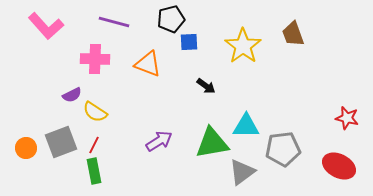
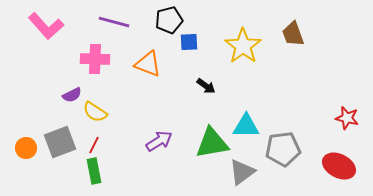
black pentagon: moved 2 px left, 1 px down
gray square: moved 1 px left
